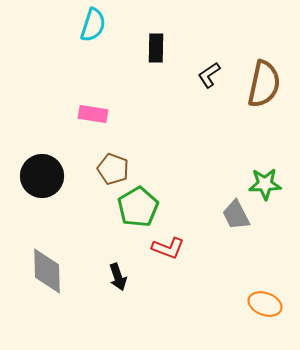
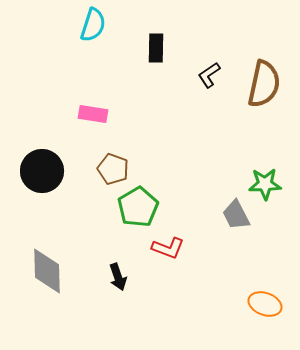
black circle: moved 5 px up
